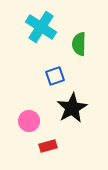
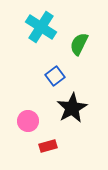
green semicircle: rotated 25 degrees clockwise
blue square: rotated 18 degrees counterclockwise
pink circle: moved 1 px left
